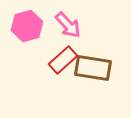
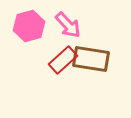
pink hexagon: moved 2 px right
brown rectangle: moved 2 px left, 9 px up
